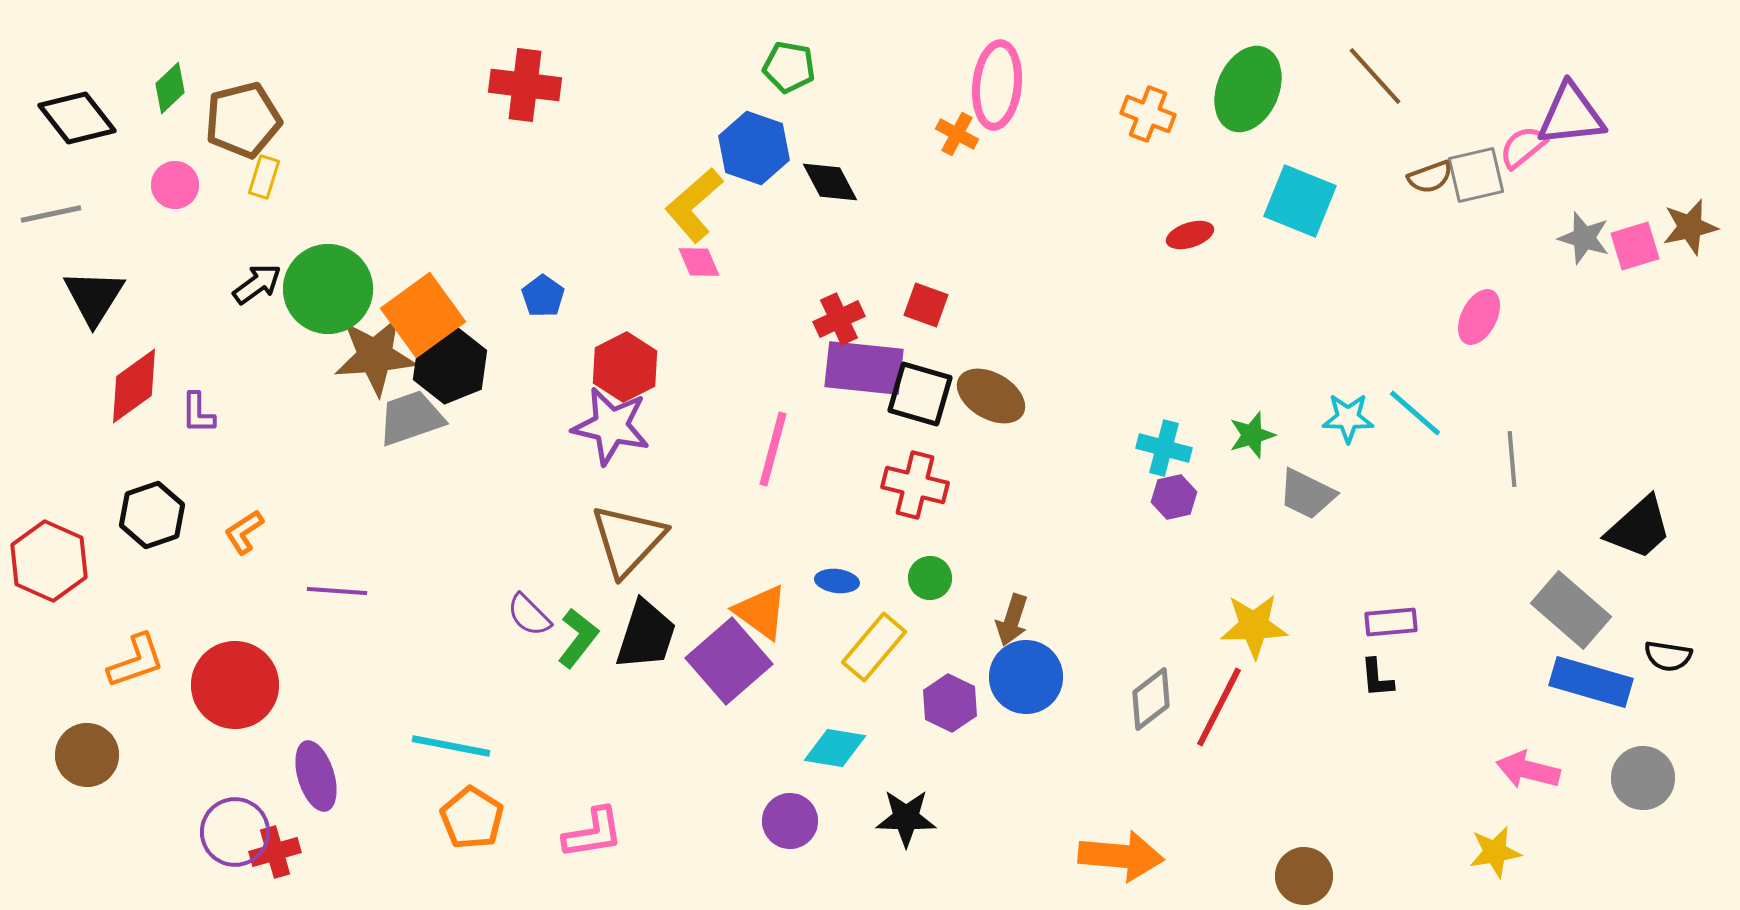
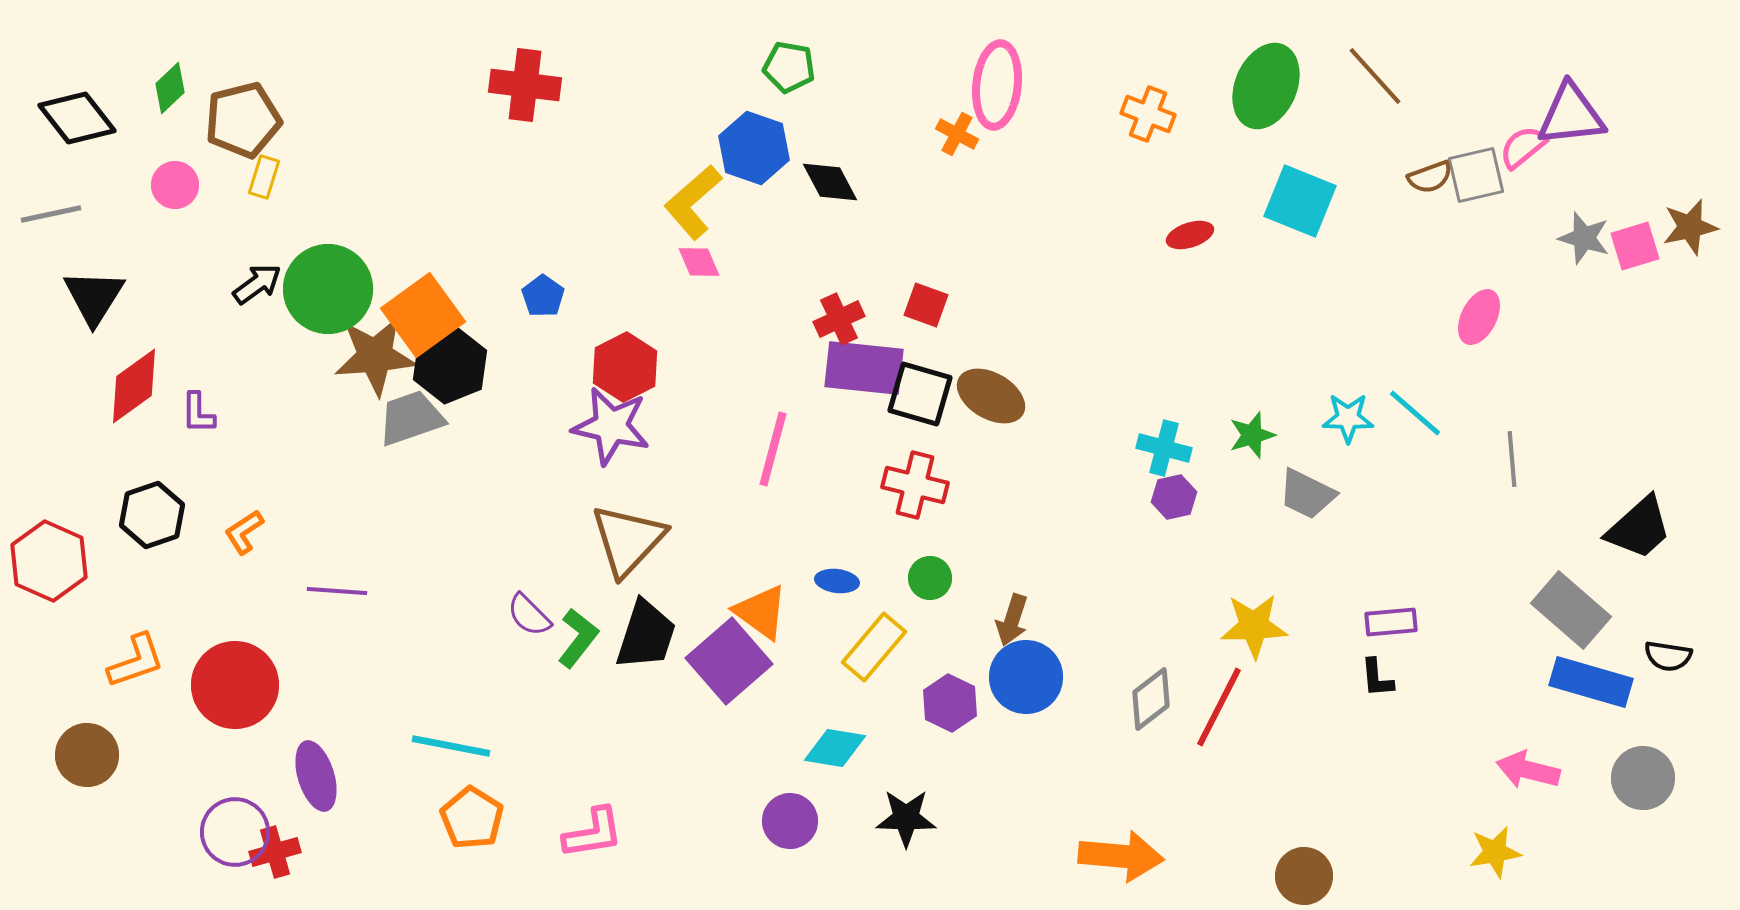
green ellipse at (1248, 89): moved 18 px right, 3 px up
yellow L-shape at (694, 205): moved 1 px left, 3 px up
